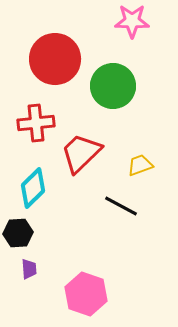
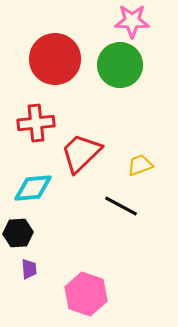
green circle: moved 7 px right, 21 px up
cyan diamond: rotated 39 degrees clockwise
